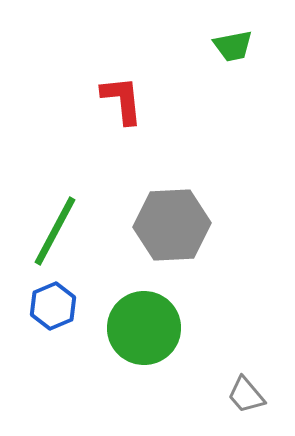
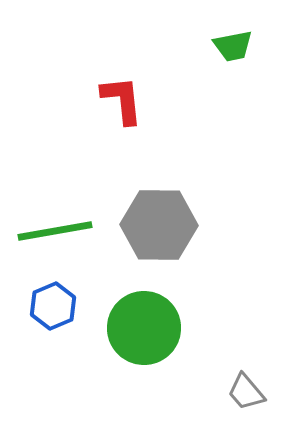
gray hexagon: moved 13 px left; rotated 4 degrees clockwise
green line: rotated 52 degrees clockwise
gray trapezoid: moved 3 px up
